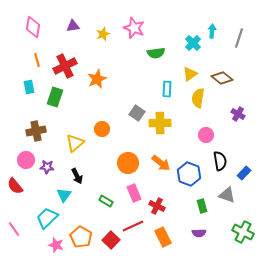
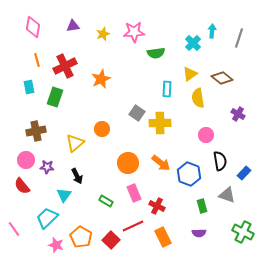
pink star at (134, 28): moved 4 px down; rotated 25 degrees counterclockwise
orange star at (97, 79): moved 4 px right
yellow semicircle at (198, 98): rotated 18 degrees counterclockwise
red semicircle at (15, 186): moved 7 px right
